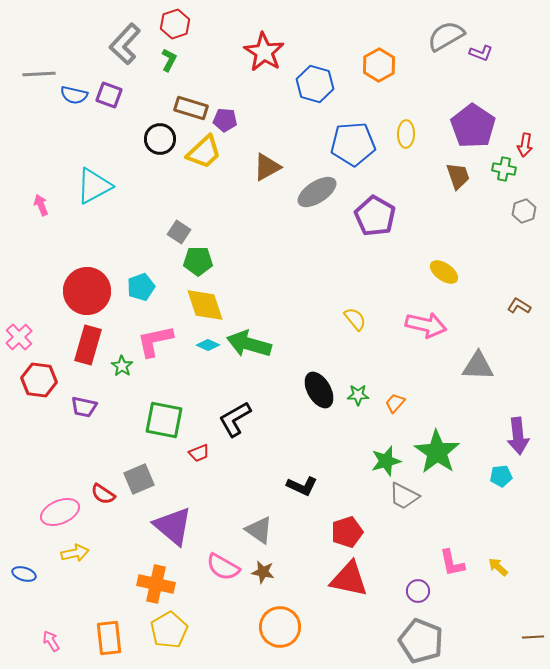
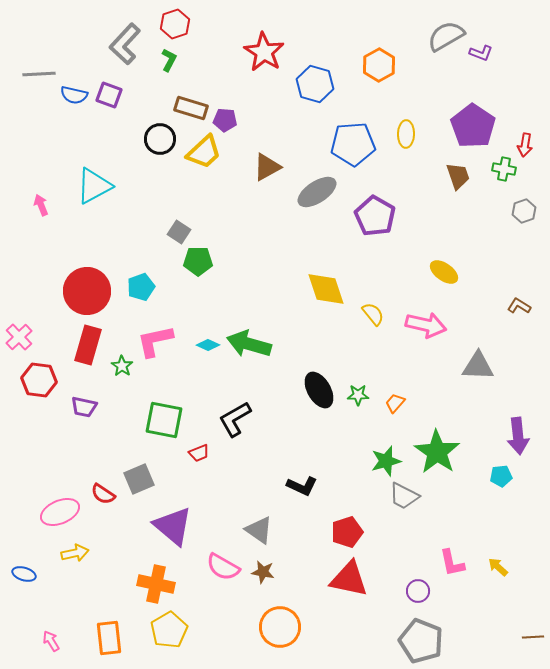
yellow diamond at (205, 305): moved 121 px right, 16 px up
yellow semicircle at (355, 319): moved 18 px right, 5 px up
